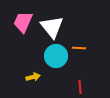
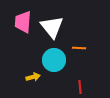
pink trapezoid: rotated 20 degrees counterclockwise
cyan circle: moved 2 px left, 4 px down
